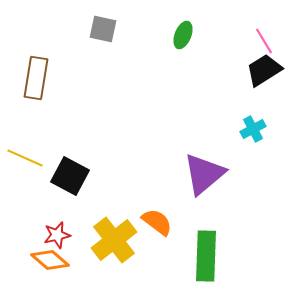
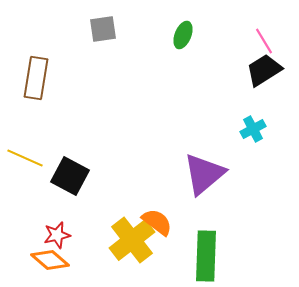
gray square: rotated 20 degrees counterclockwise
yellow cross: moved 18 px right
